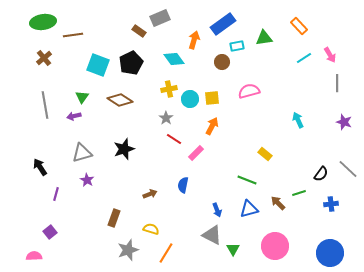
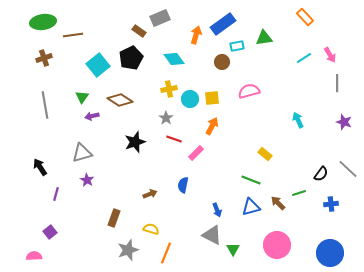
orange rectangle at (299, 26): moved 6 px right, 9 px up
orange arrow at (194, 40): moved 2 px right, 5 px up
brown cross at (44, 58): rotated 21 degrees clockwise
black pentagon at (131, 63): moved 5 px up
cyan square at (98, 65): rotated 30 degrees clockwise
purple arrow at (74, 116): moved 18 px right
red line at (174, 139): rotated 14 degrees counterclockwise
black star at (124, 149): moved 11 px right, 7 px up
green line at (247, 180): moved 4 px right
blue triangle at (249, 209): moved 2 px right, 2 px up
pink circle at (275, 246): moved 2 px right, 1 px up
orange line at (166, 253): rotated 10 degrees counterclockwise
